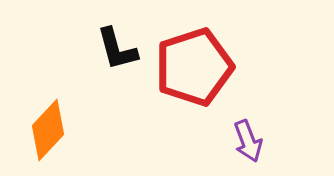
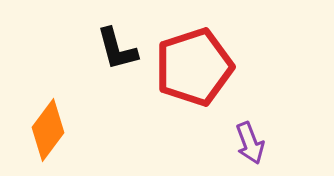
orange diamond: rotated 6 degrees counterclockwise
purple arrow: moved 2 px right, 2 px down
